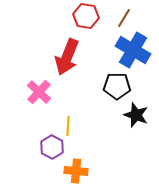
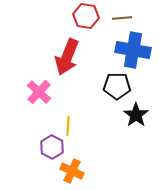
brown line: moved 2 px left; rotated 54 degrees clockwise
blue cross: rotated 20 degrees counterclockwise
black star: rotated 15 degrees clockwise
orange cross: moved 4 px left; rotated 20 degrees clockwise
